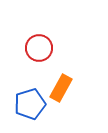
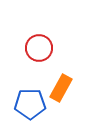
blue pentagon: rotated 16 degrees clockwise
